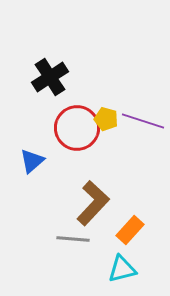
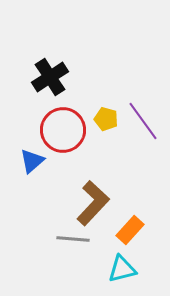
purple line: rotated 36 degrees clockwise
red circle: moved 14 px left, 2 px down
